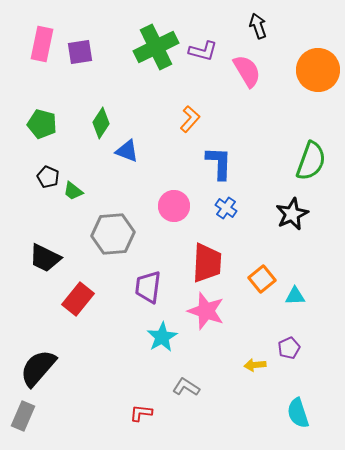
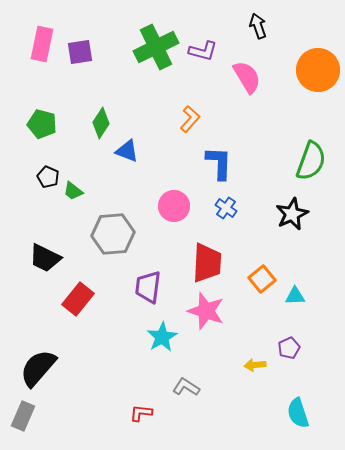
pink semicircle: moved 6 px down
